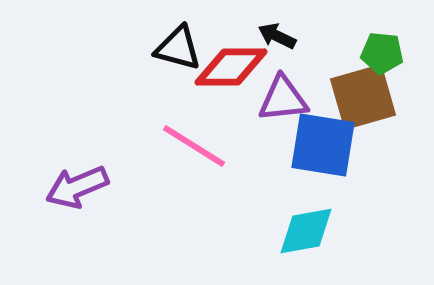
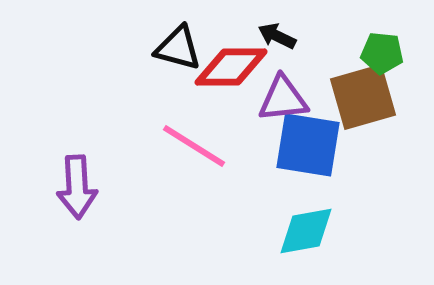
blue square: moved 15 px left
purple arrow: rotated 70 degrees counterclockwise
